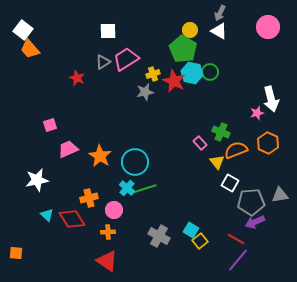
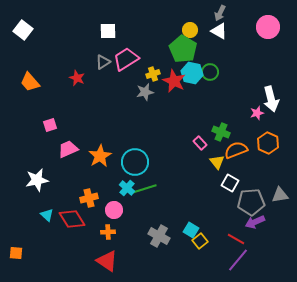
orange trapezoid at (30, 49): moved 33 px down
orange star at (100, 156): rotated 10 degrees clockwise
